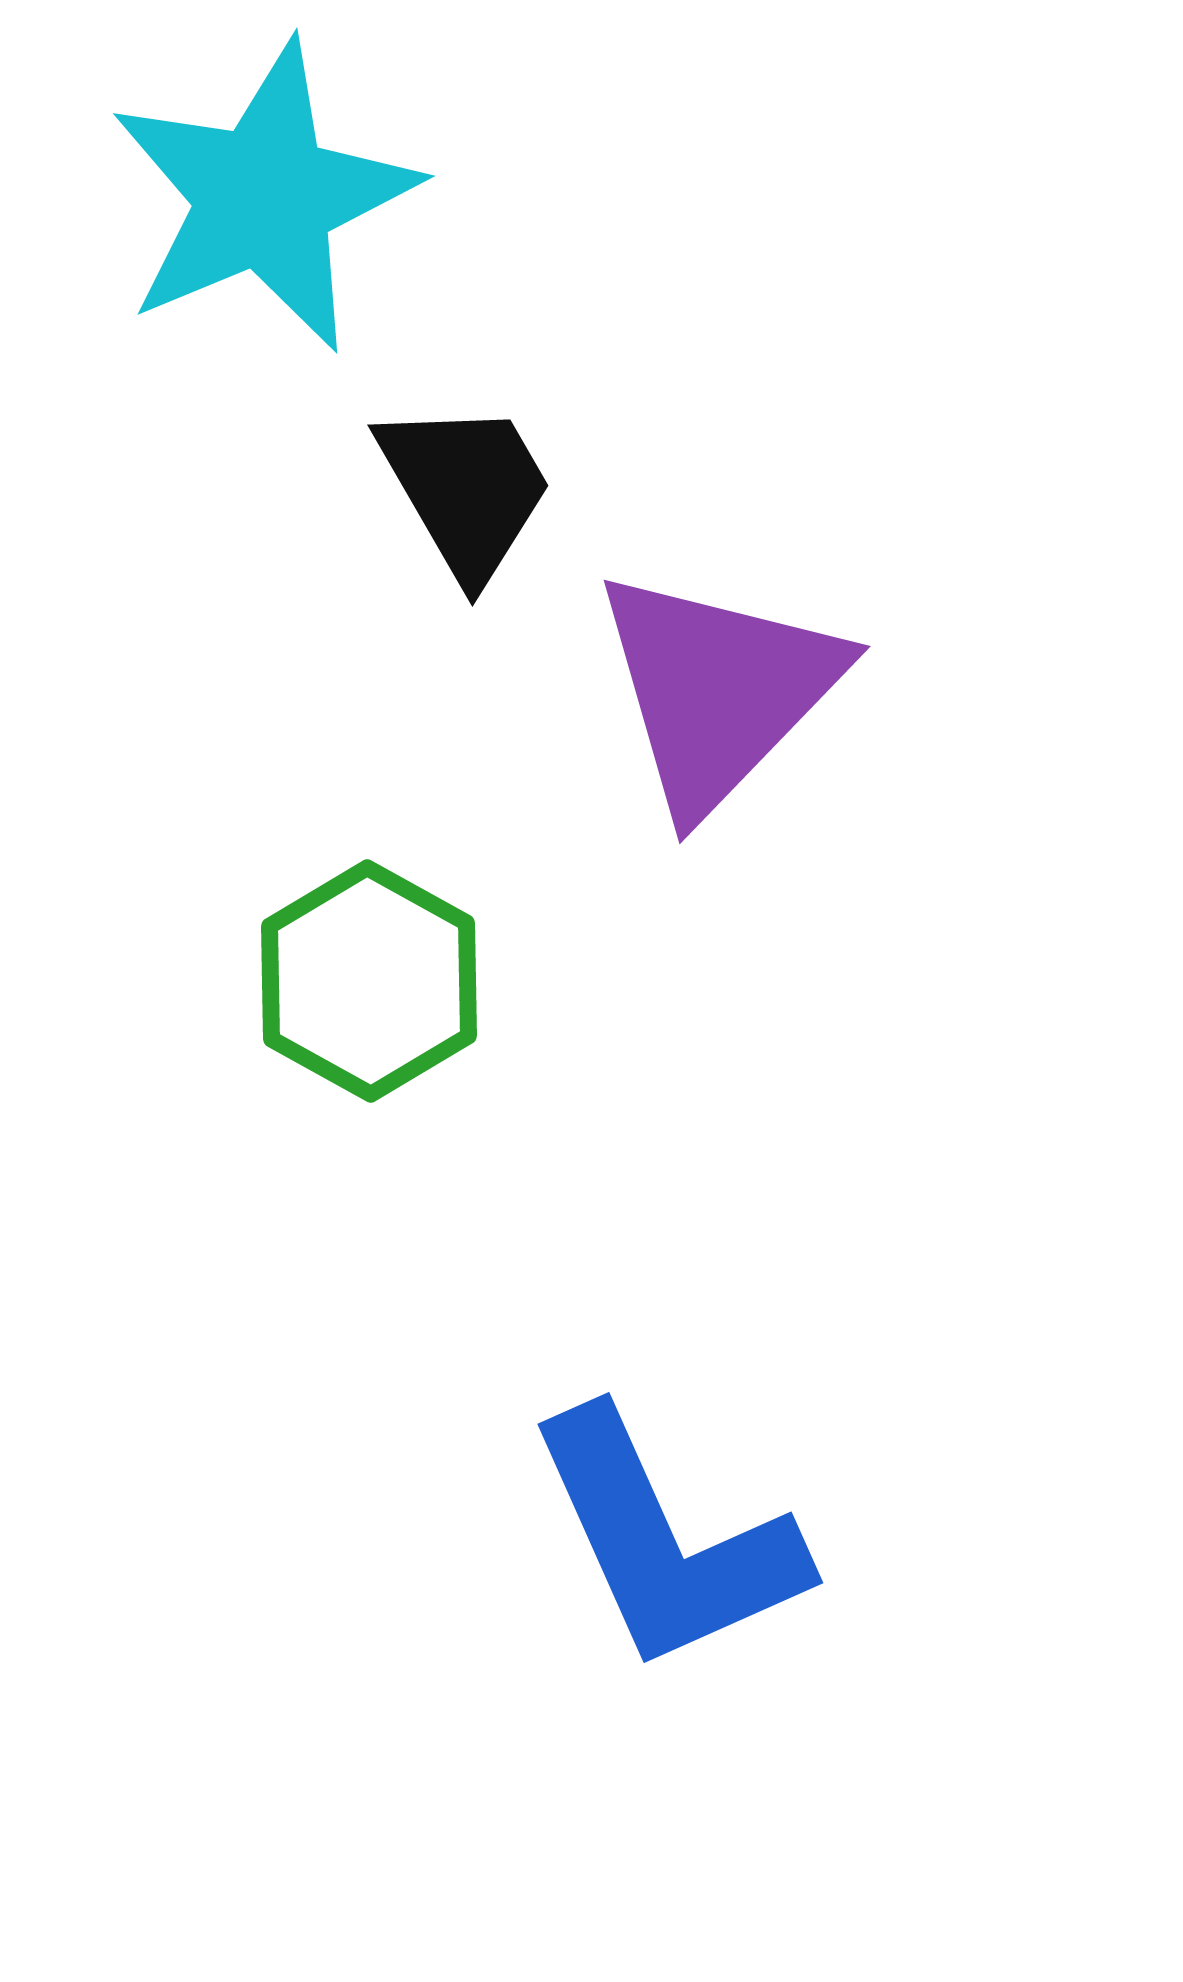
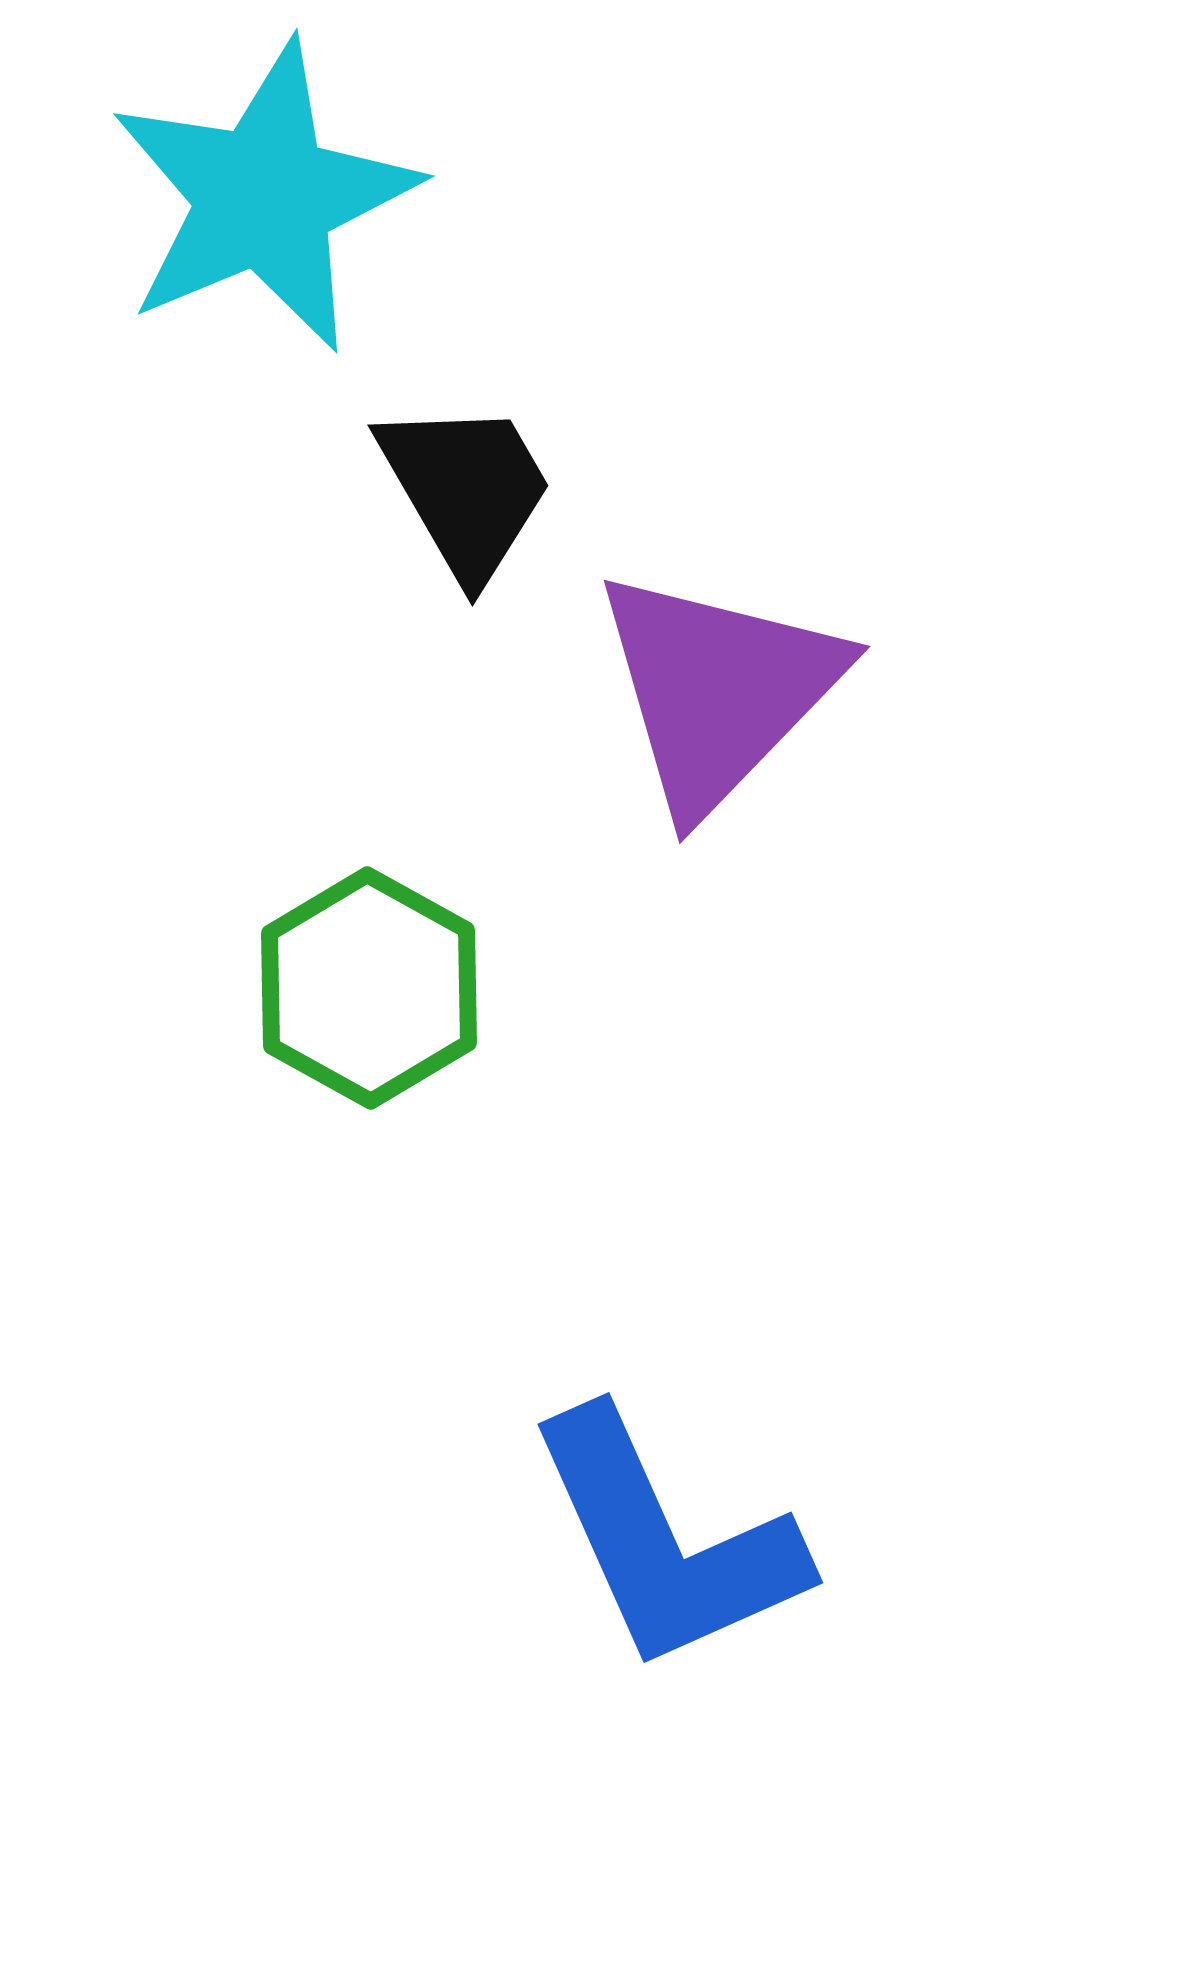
green hexagon: moved 7 px down
